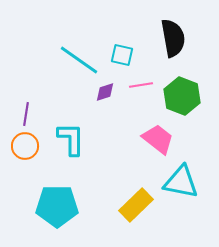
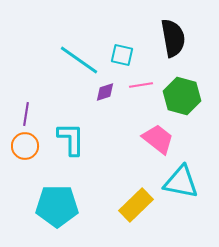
green hexagon: rotated 6 degrees counterclockwise
